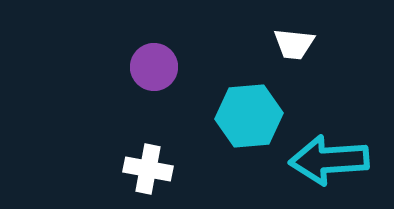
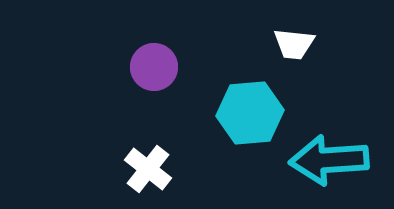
cyan hexagon: moved 1 px right, 3 px up
white cross: rotated 27 degrees clockwise
